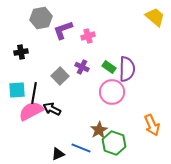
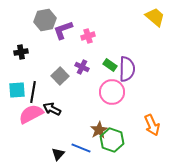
gray hexagon: moved 4 px right, 2 px down
green rectangle: moved 1 px right, 2 px up
black line: moved 1 px left, 1 px up
pink semicircle: moved 3 px down
green hexagon: moved 2 px left, 3 px up
black triangle: rotated 24 degrees counterclockwise
